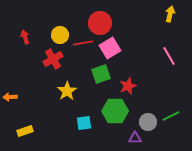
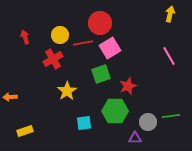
green line: rotated 18 degrees clockwise
